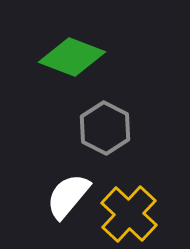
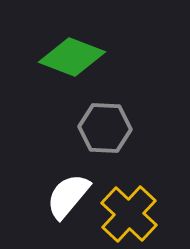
gray hexagon: rotated 24 degrees counterclockwise
